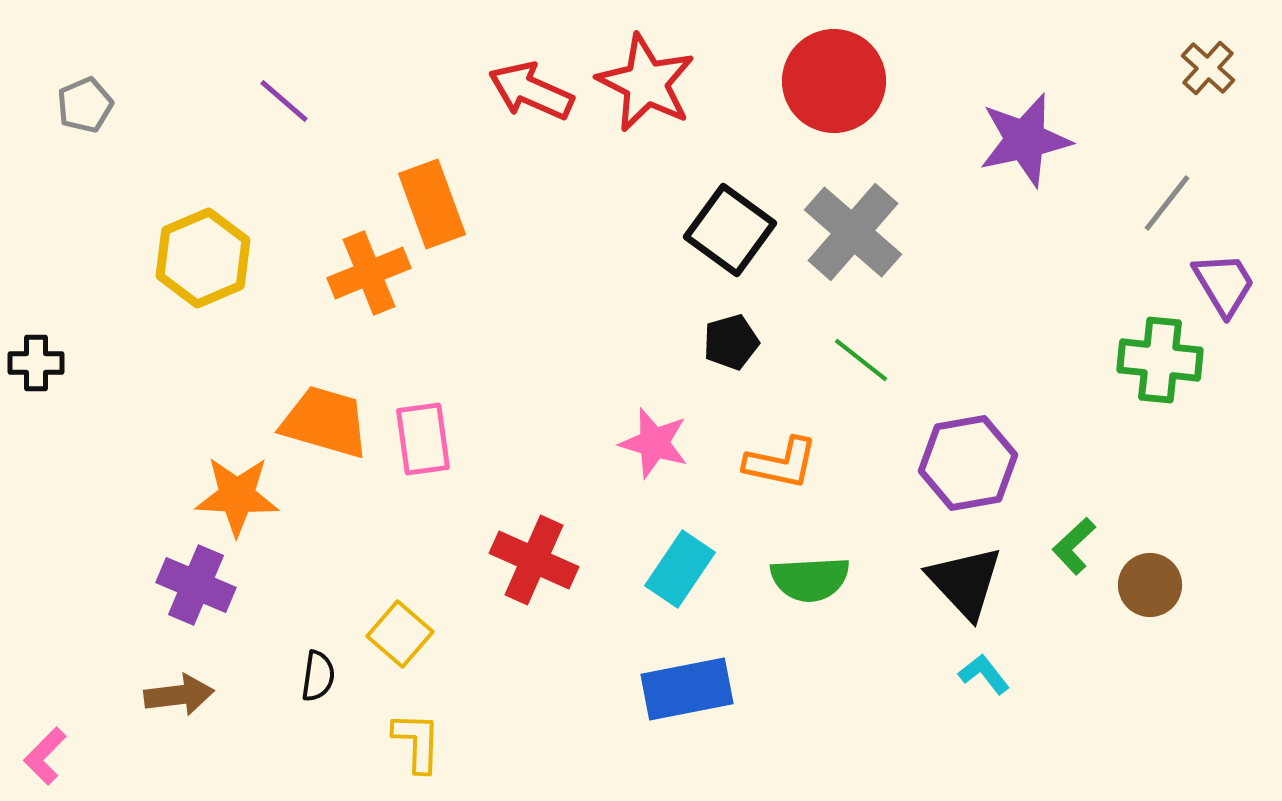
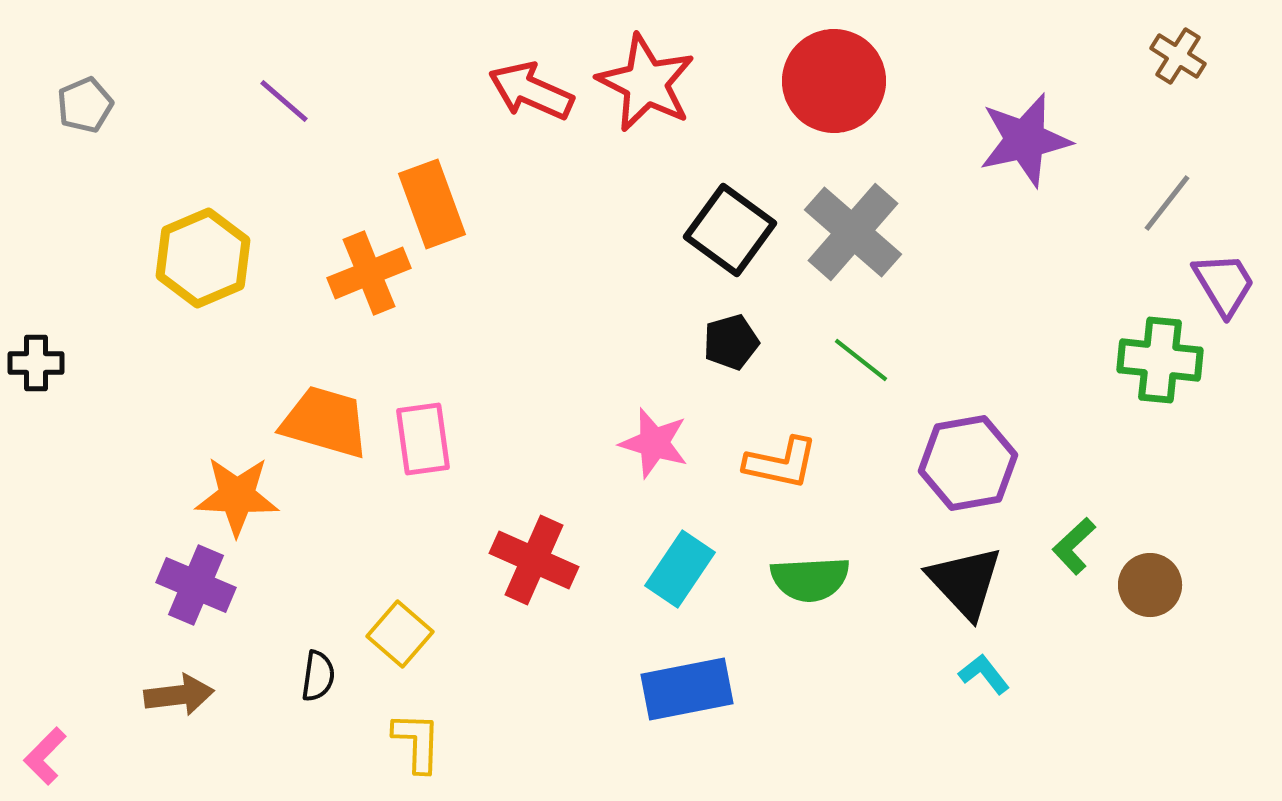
brown cross: moved 30 px left, 12 px up; rotated 10 degrees counterclockwise
